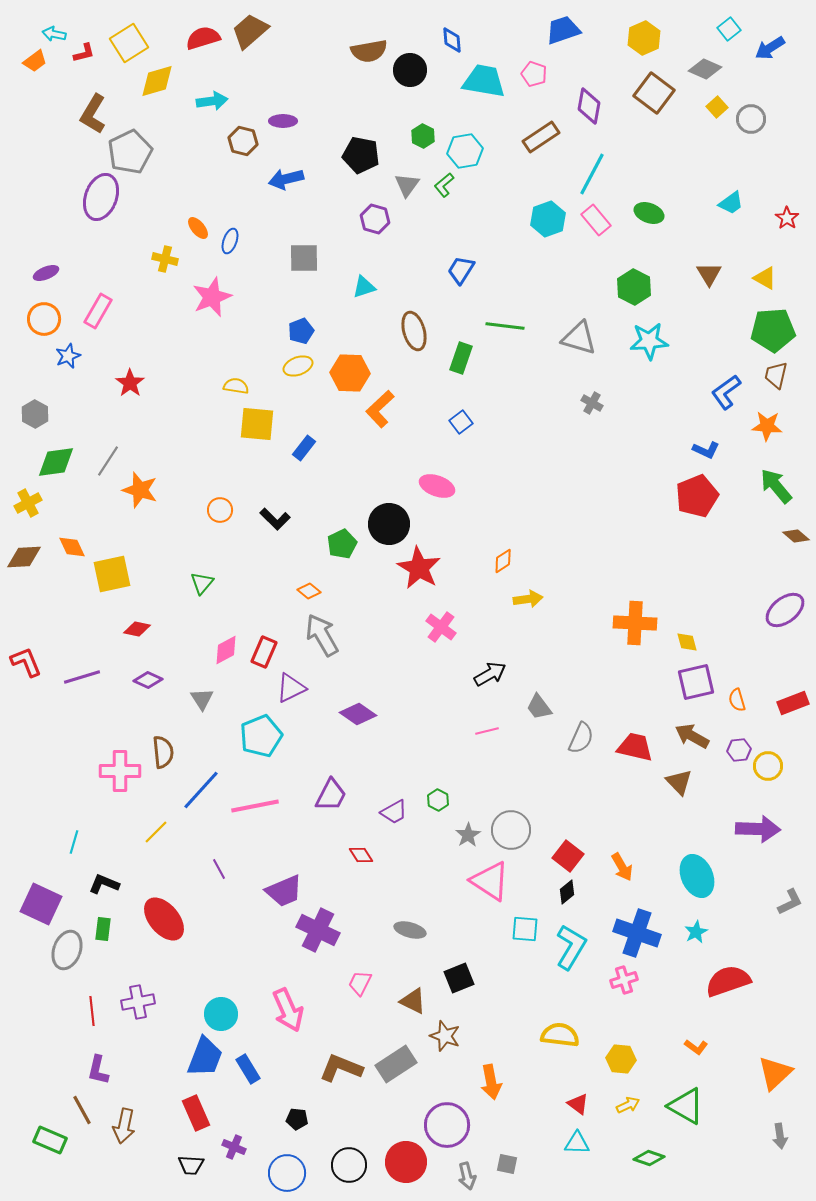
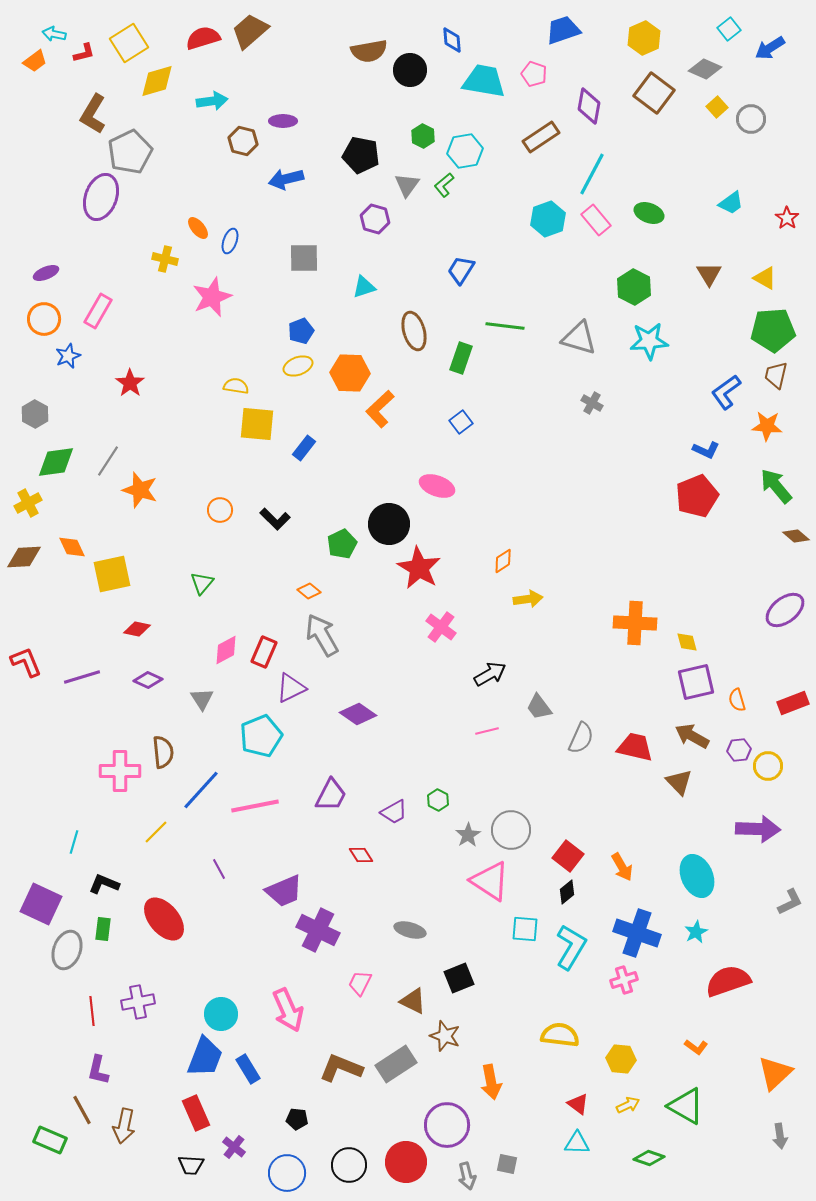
purple cross at (234, 1147): rotated 15 degrees clockwise
